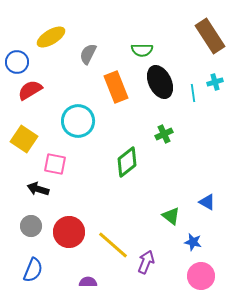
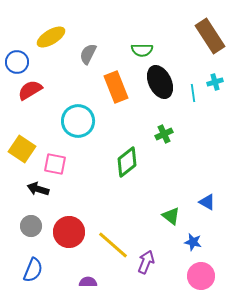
yellow square: moved 2 px left, 10 px down
